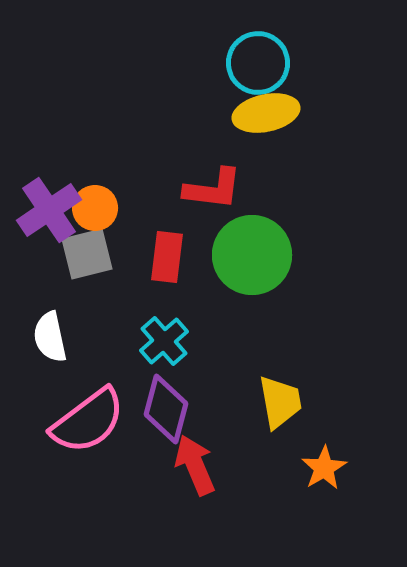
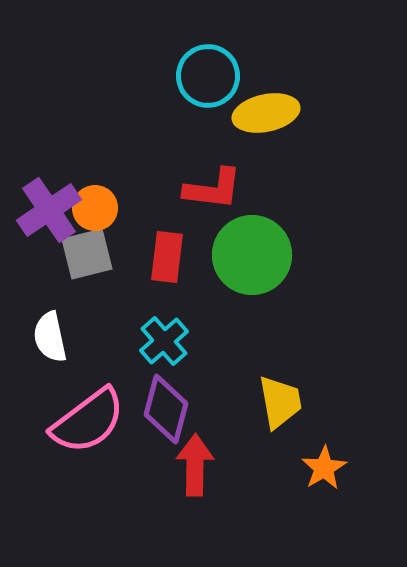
cyan circle: moved 50 px left, 13 px down
red arrow: rotated 24 degrees clockwise
